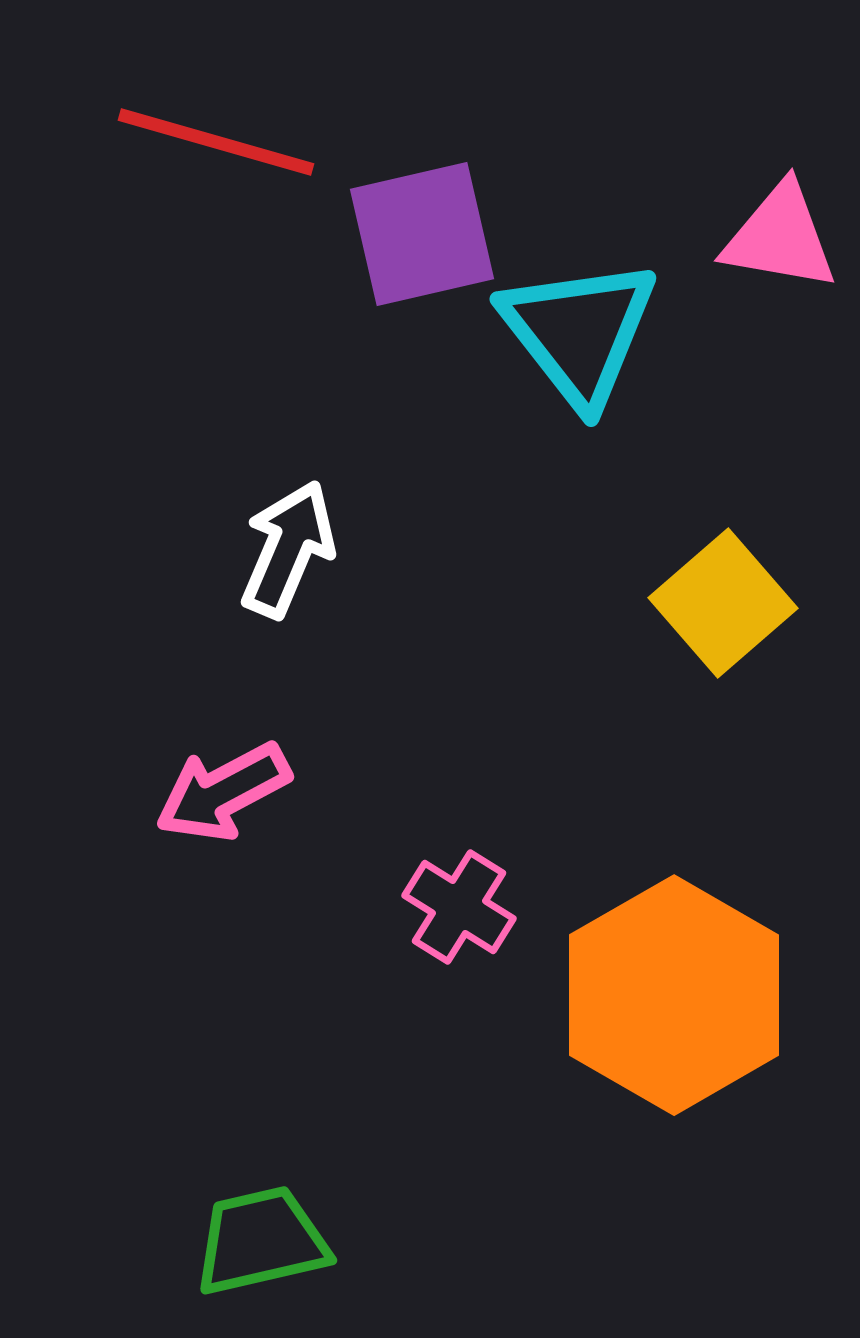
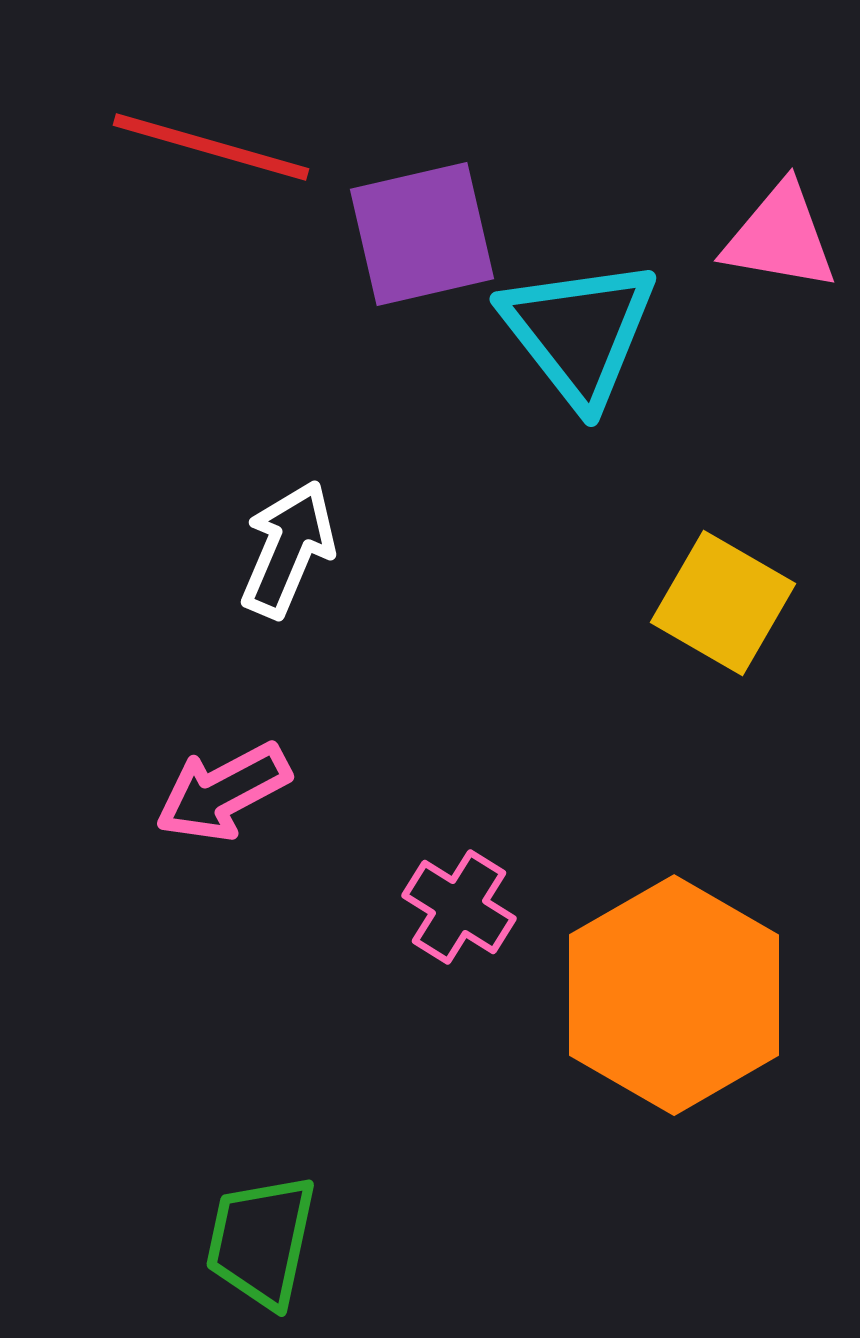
red line: moved 5 px left, 5 px down
yellow square: rotated 19 degrees counterclockwise
green trapezoid: rotated 65 degrees counterclockwise
